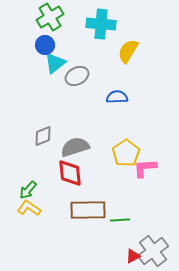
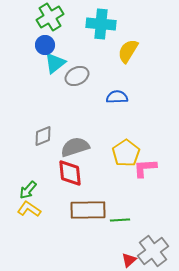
yellow L-shape: moved 1 px down
red triangle: moved 4 px left, 4 px down; rotated 14 degrees counterclockwise
